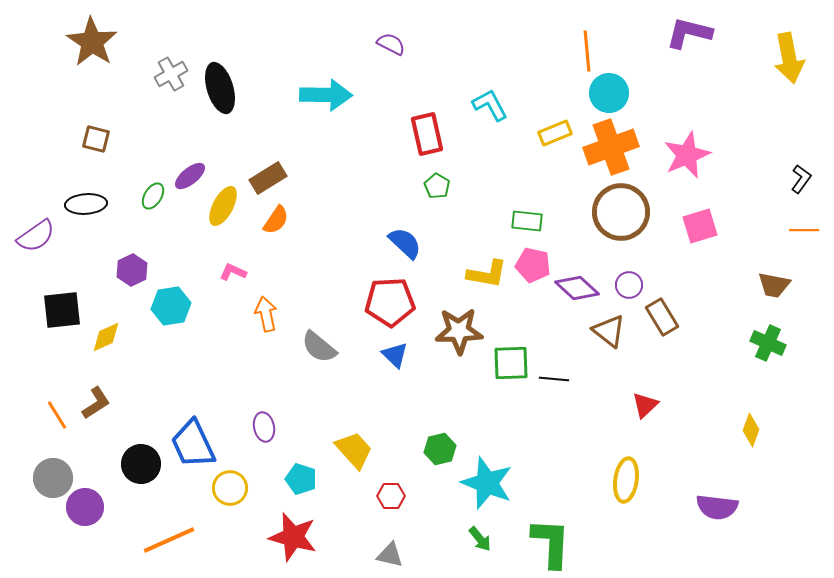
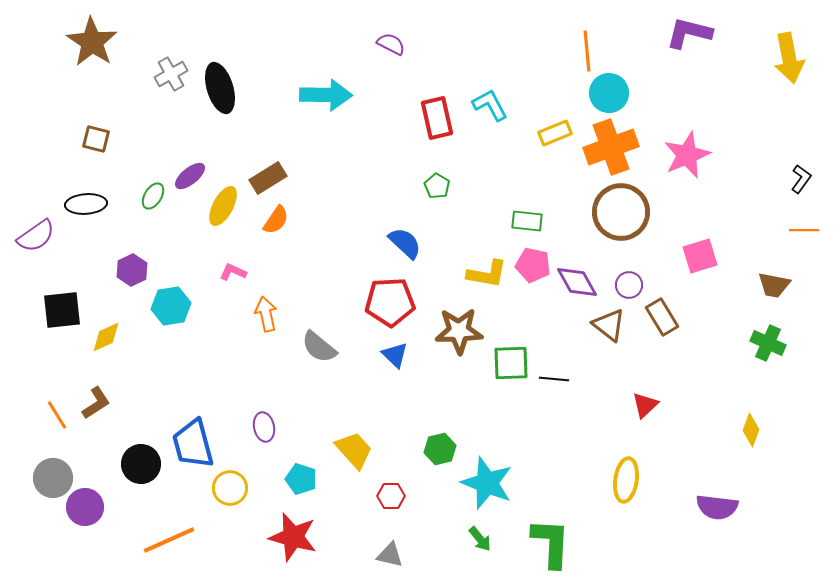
red rectangle at (427, 134): moved 10 px right, 16 px up
pink square at (700, 226): moved 30 px down
purple diamond at (577, 288): moved 6 px up; rotated 18 degrees clockwise
brown triangle at (609, 331): moved 6 px up
blue trapezoid at (193, 444): rotated 10 degrees clockwise
